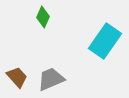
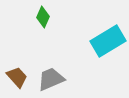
cyan rectangle: moved 3 px right; rotated 24 degrees clockwise
